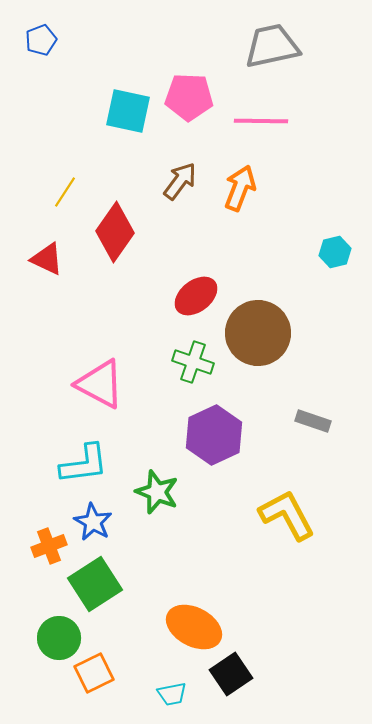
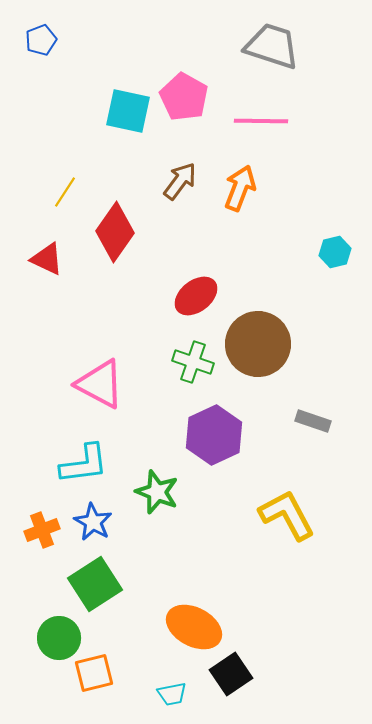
gray trapezoid: rotated 30 degrees clockwise
pink pentagon: moved 5 px left; rotated 27 degrees clockwise
brown circle: moved 11 px down
orange cross: moved 7 px left, 16 px up
orange square: rotated 12 degrees clockwise
